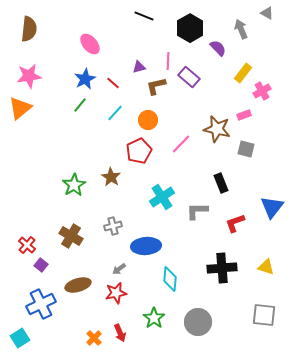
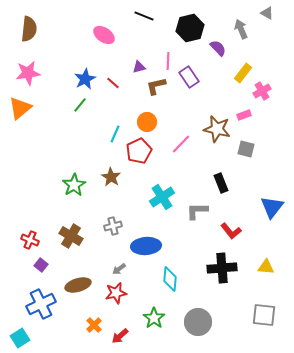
black hexagon at (190, 28): rotated 16 degrees clockwise
pink ellipse at (90, 44): moved 14 px right, 9 px up; rotated 15 degrees counterclockwise
pink star at (29, 76): moved 1 px left, 3 px up
purple rectangle at (189, 77): rotated 15 degrees clockwise
cyan line at (115, 113): moved 21 px down; rotated 18 degrees counterclockwise
orange circle at (148, 120): moved 1 px left, 2 px down
red L-shape at (235, 223): moved 4 px left, 8 px down; rotated 110 degrees counterclockwise
red cross at (27, 245): moved 3 px right, 5 px up; rotated 18 degrees counterclockwise
yellow triangle at (266, 267): rotated 12 degrees counterclockwise
red arrow at (120, 333): moved 3 px down; rotated 72 degrees clockwise
orange cross at (94, 338): moved 13 px up
